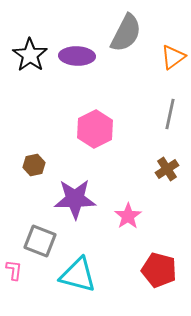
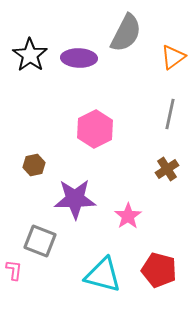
purple ellipse: moved 2 px right, 2 px down
cyan triangle: moved 25 px right
